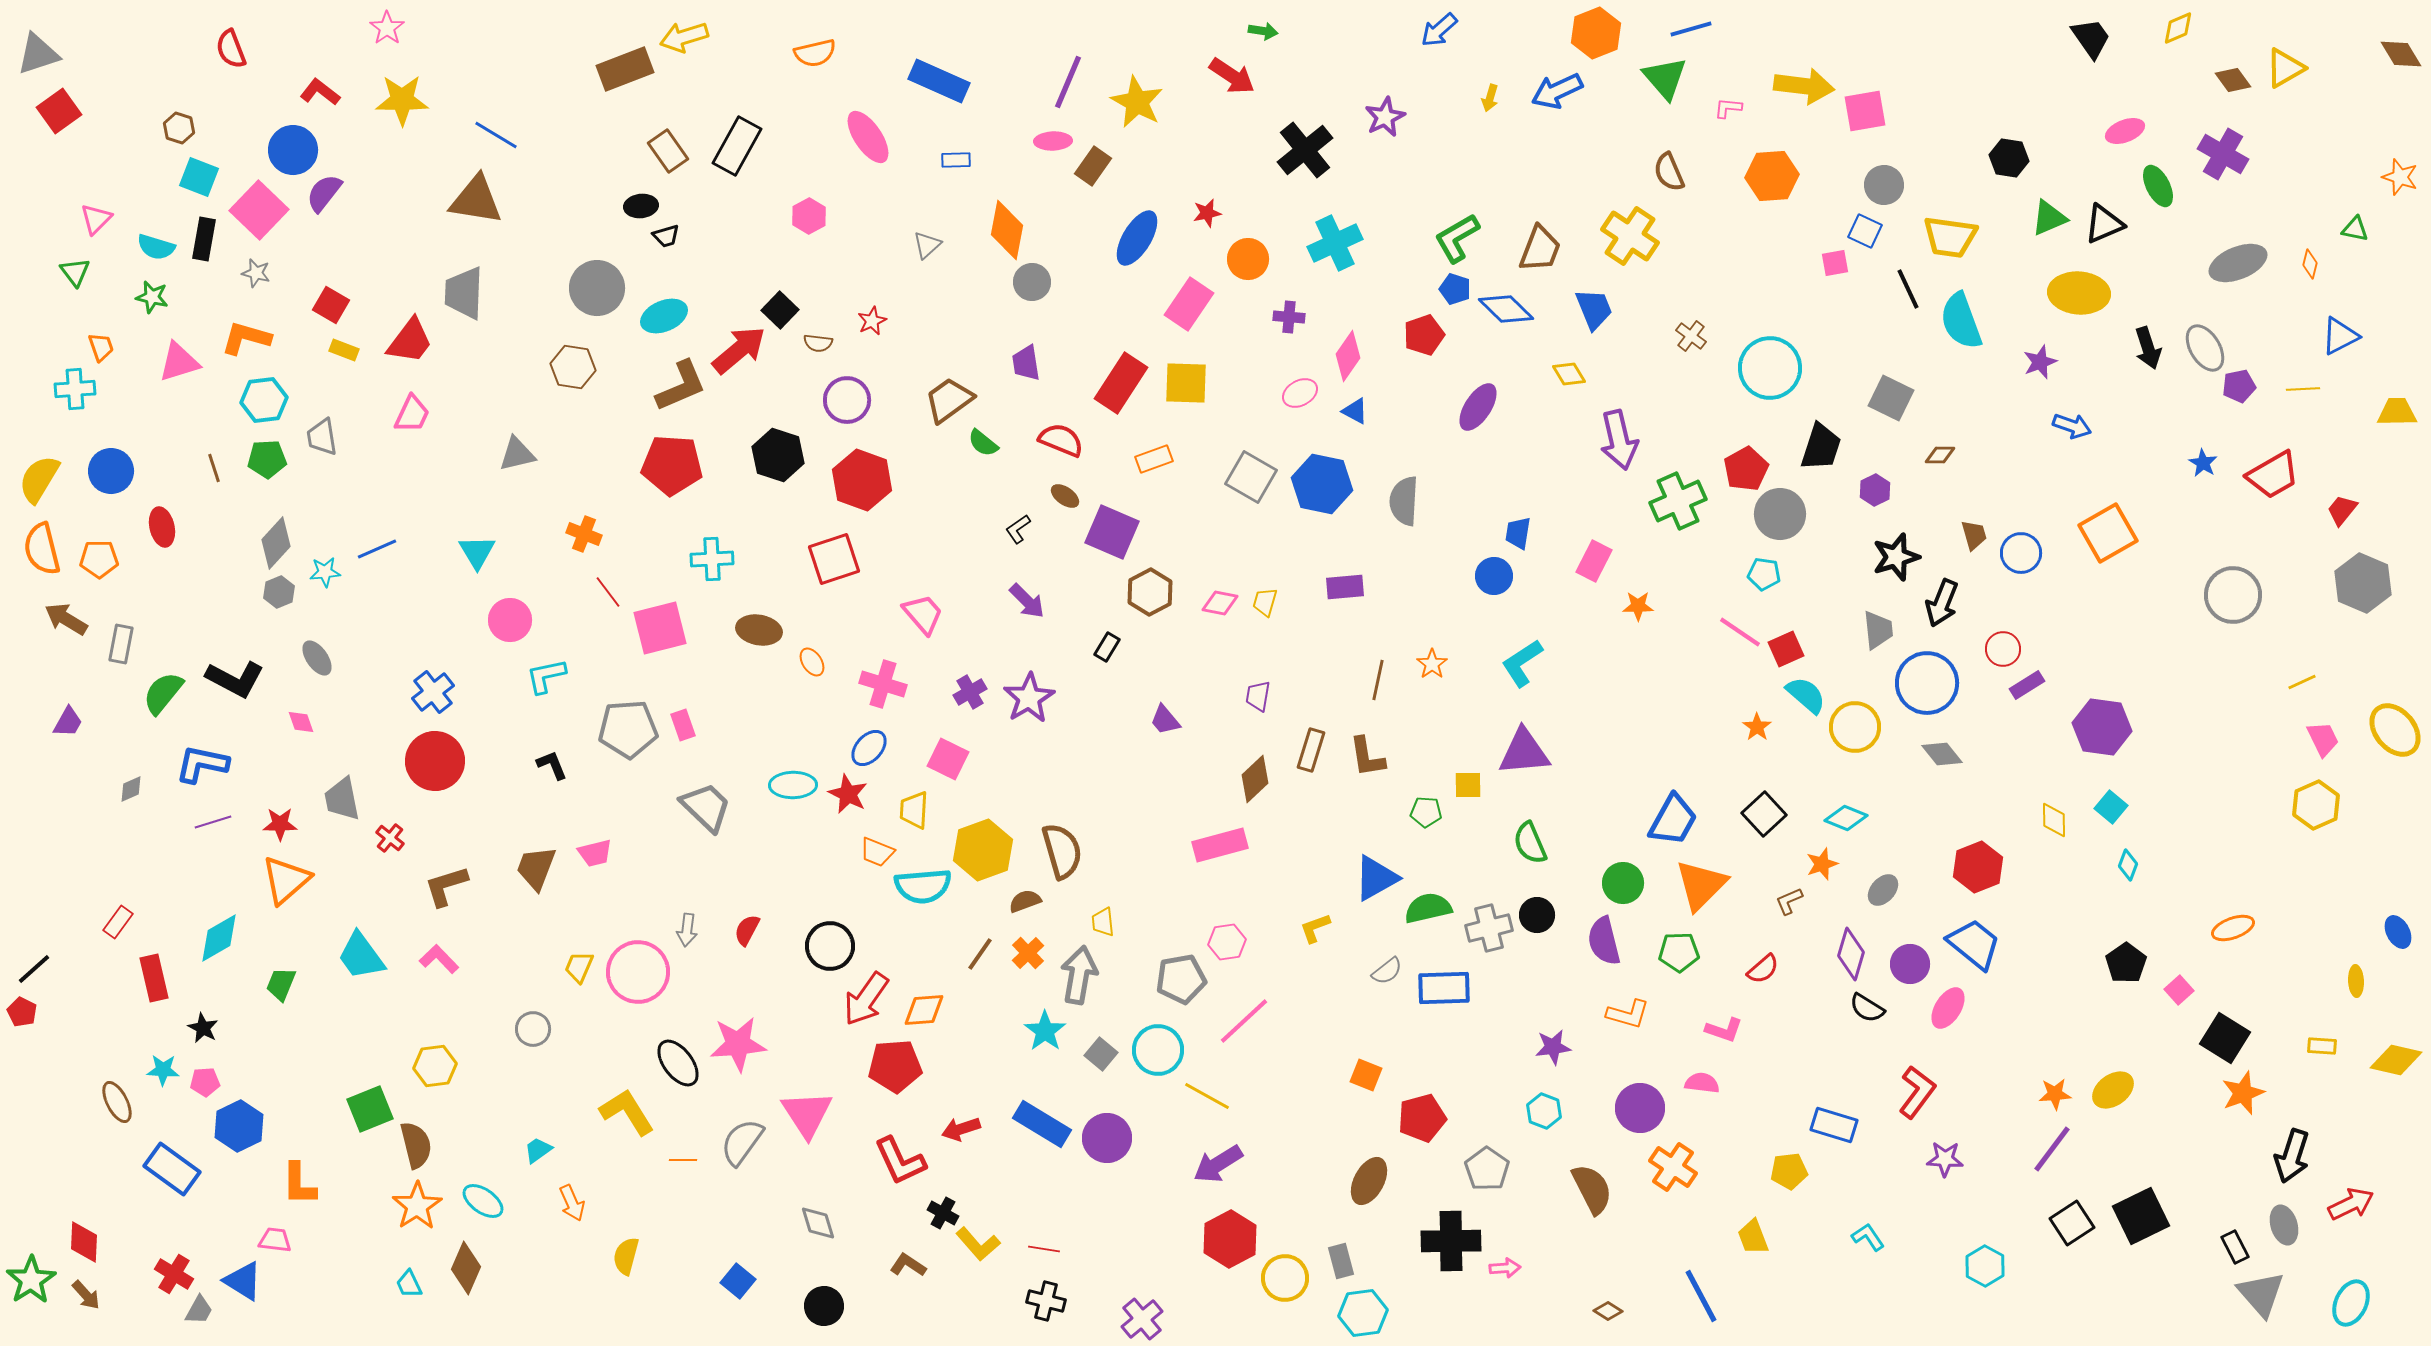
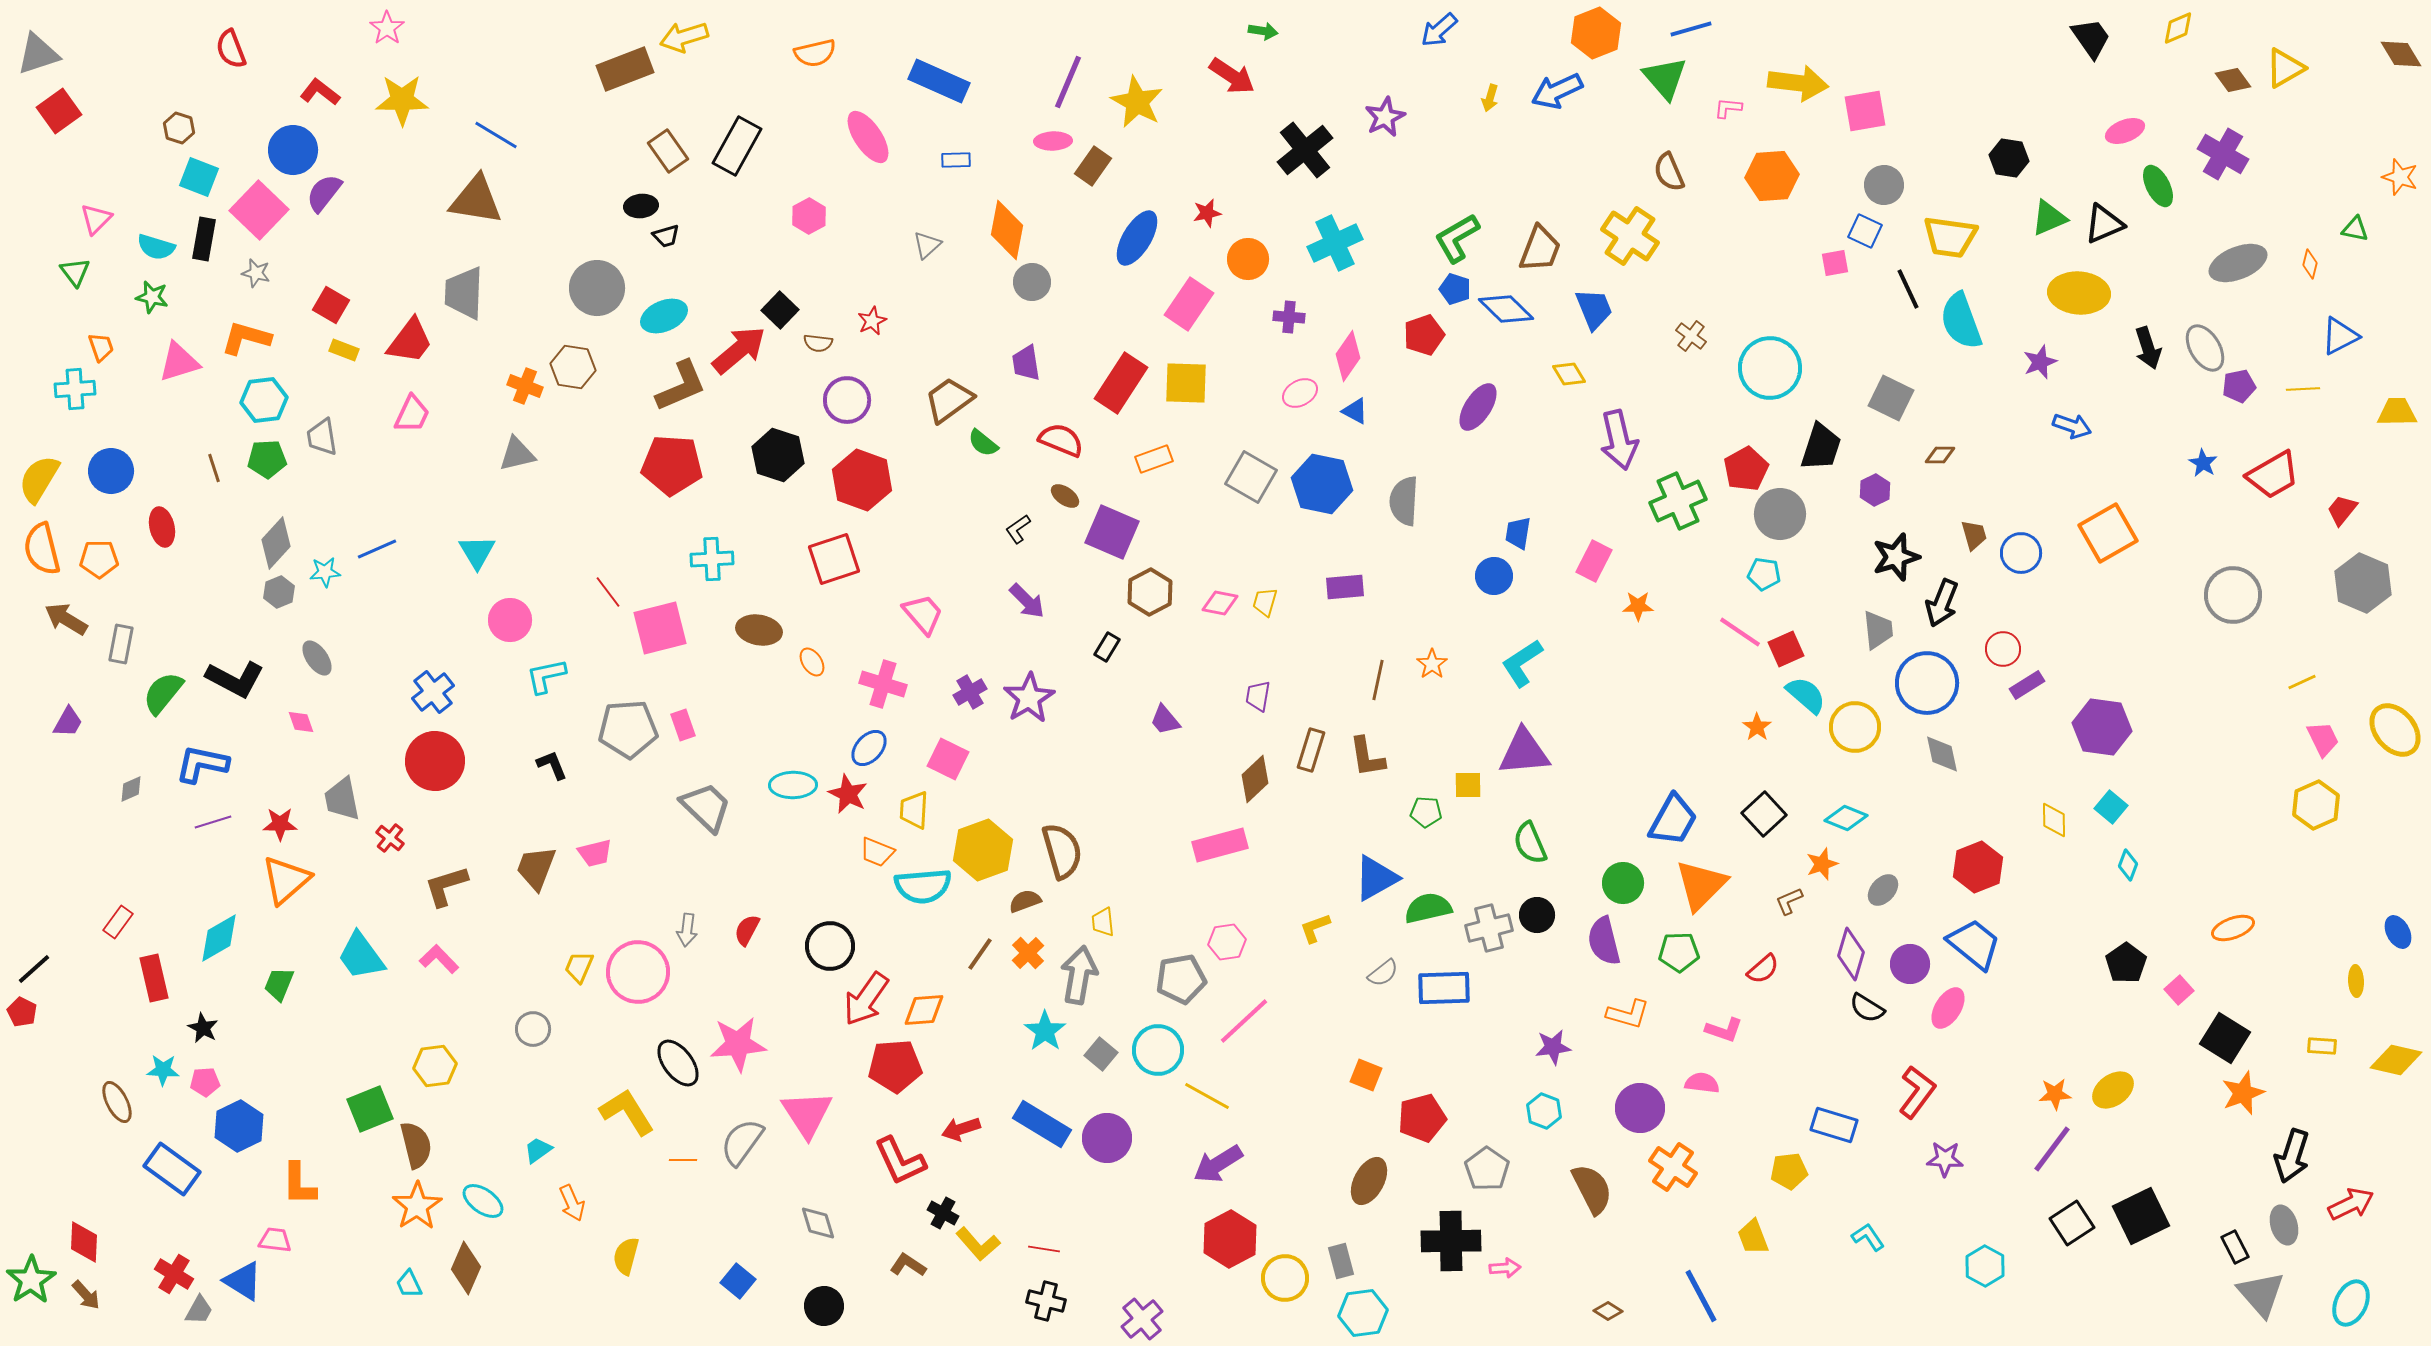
yellow arrow at (1804, 86): moved 6 px left, 3 px up
orange cross at (584, 534): moved 59 px left, 148 px up
gray diamond at (1942, 754): rotated 27 degrees clockwise
gray semicircle at (1387, 971): moved 4 px left, 2 px down
green trapezoid at (281, 984): moved 2 px left
